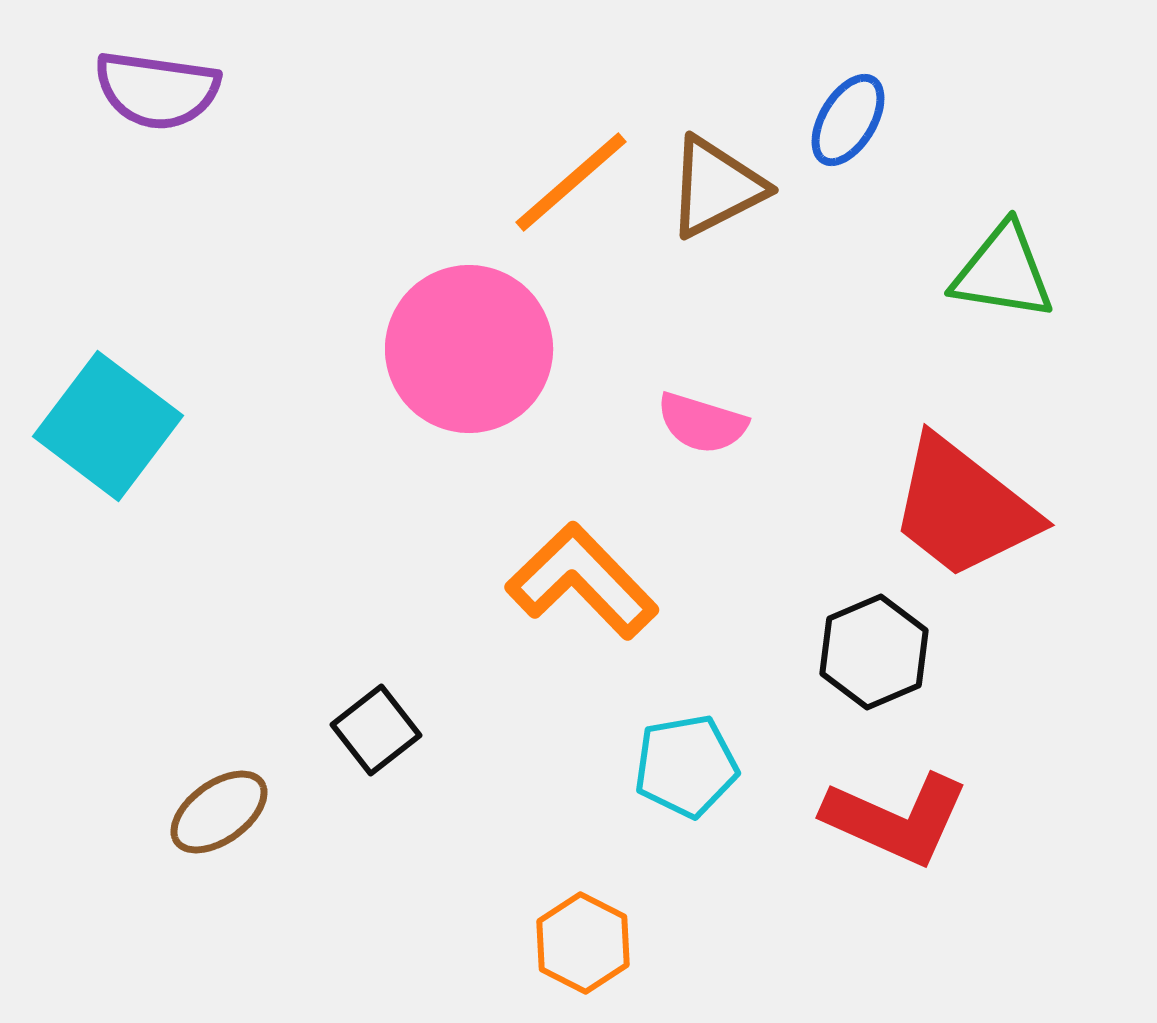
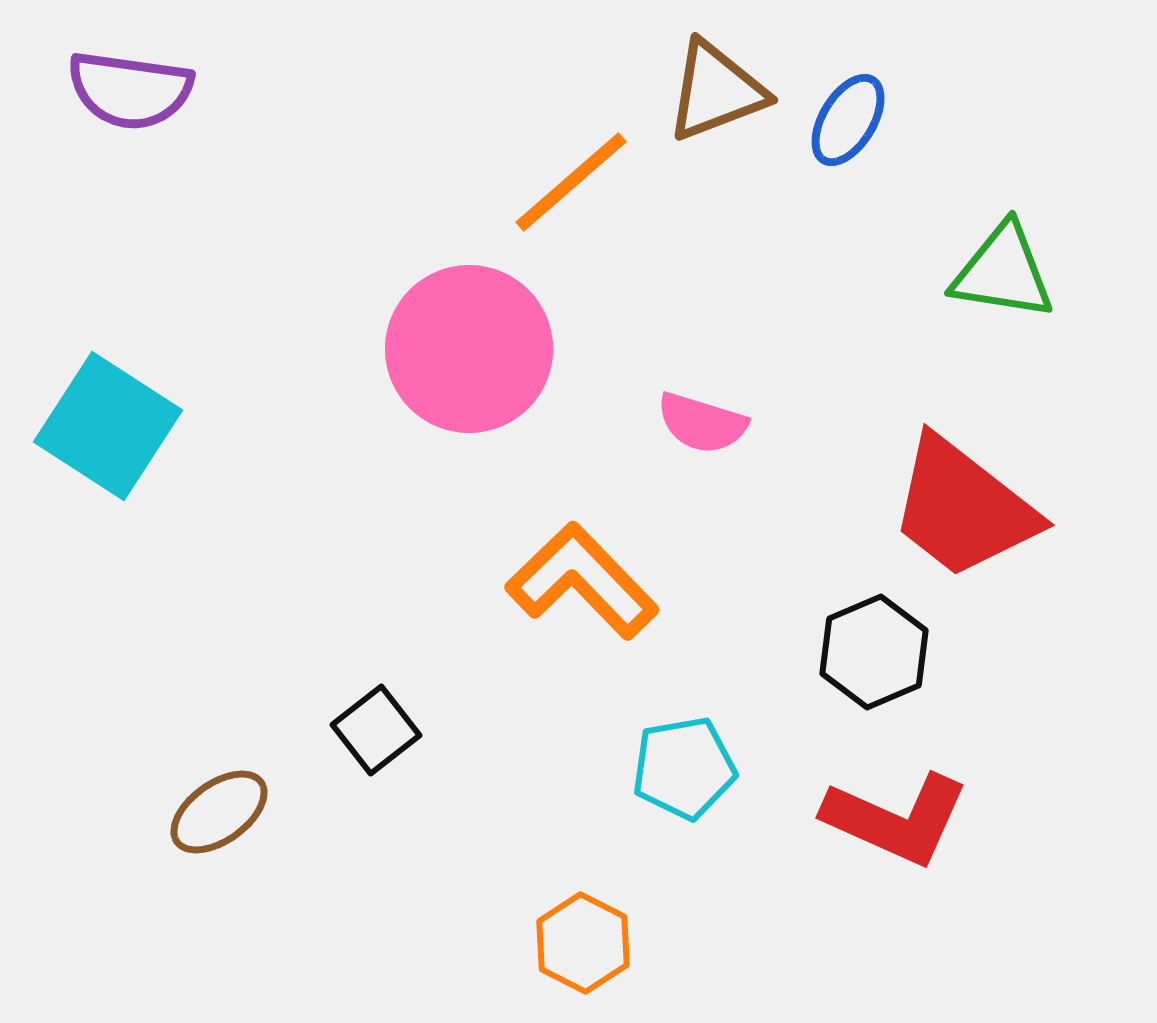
purple semicircle: moved 27 px left
brown triangle: moved 96 px up; rotated 6 degrees clockwise
cyan square: rotated 4 degrees counterclockwise
cyan pentagon: moved 2 px left, 2 px down
